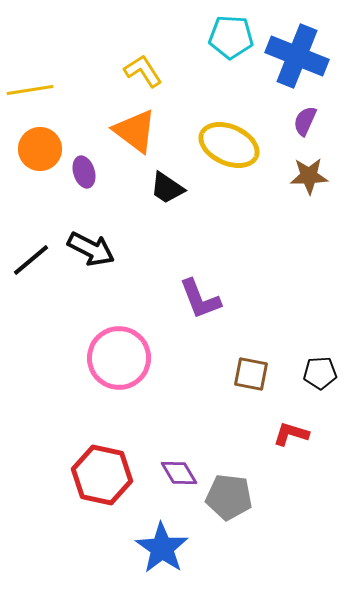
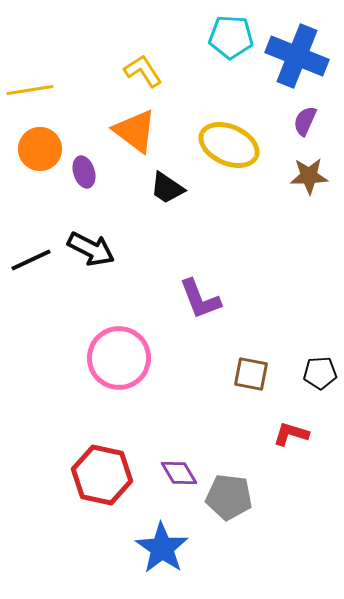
black line: rotated 15 degrees clockwise
